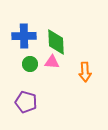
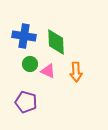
blue cross: rotated 10 degrees clockwise
pink triangle: moved 4 px left, 9 px down; rotated 21 degrees clockwise
orange arrow: moved 9 px left
